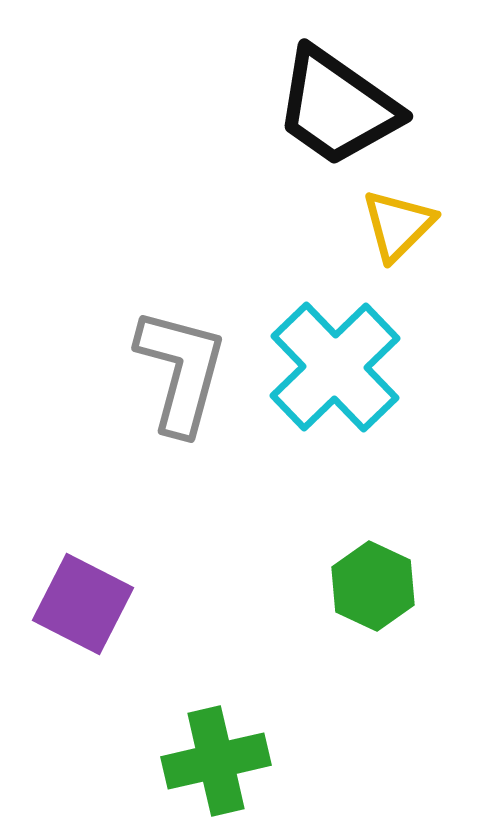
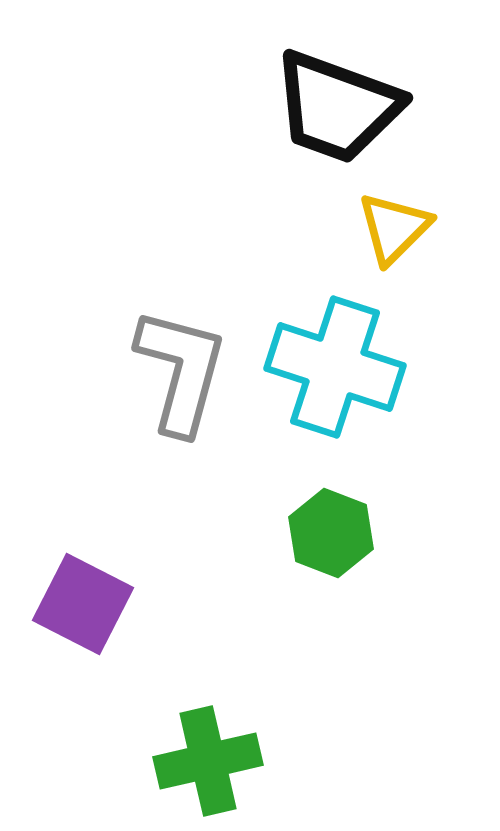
black trapezoid: rotated 15 degrees counterclockwise
yellow triangle: moved 4 px left, 3 px down
cyan cross: rotated 28 degrees counterclockwise
green hexagon: moved 42 px left, 53 px up; rotated 4 degrees counterclockwise
green cross: moved 8 px left
